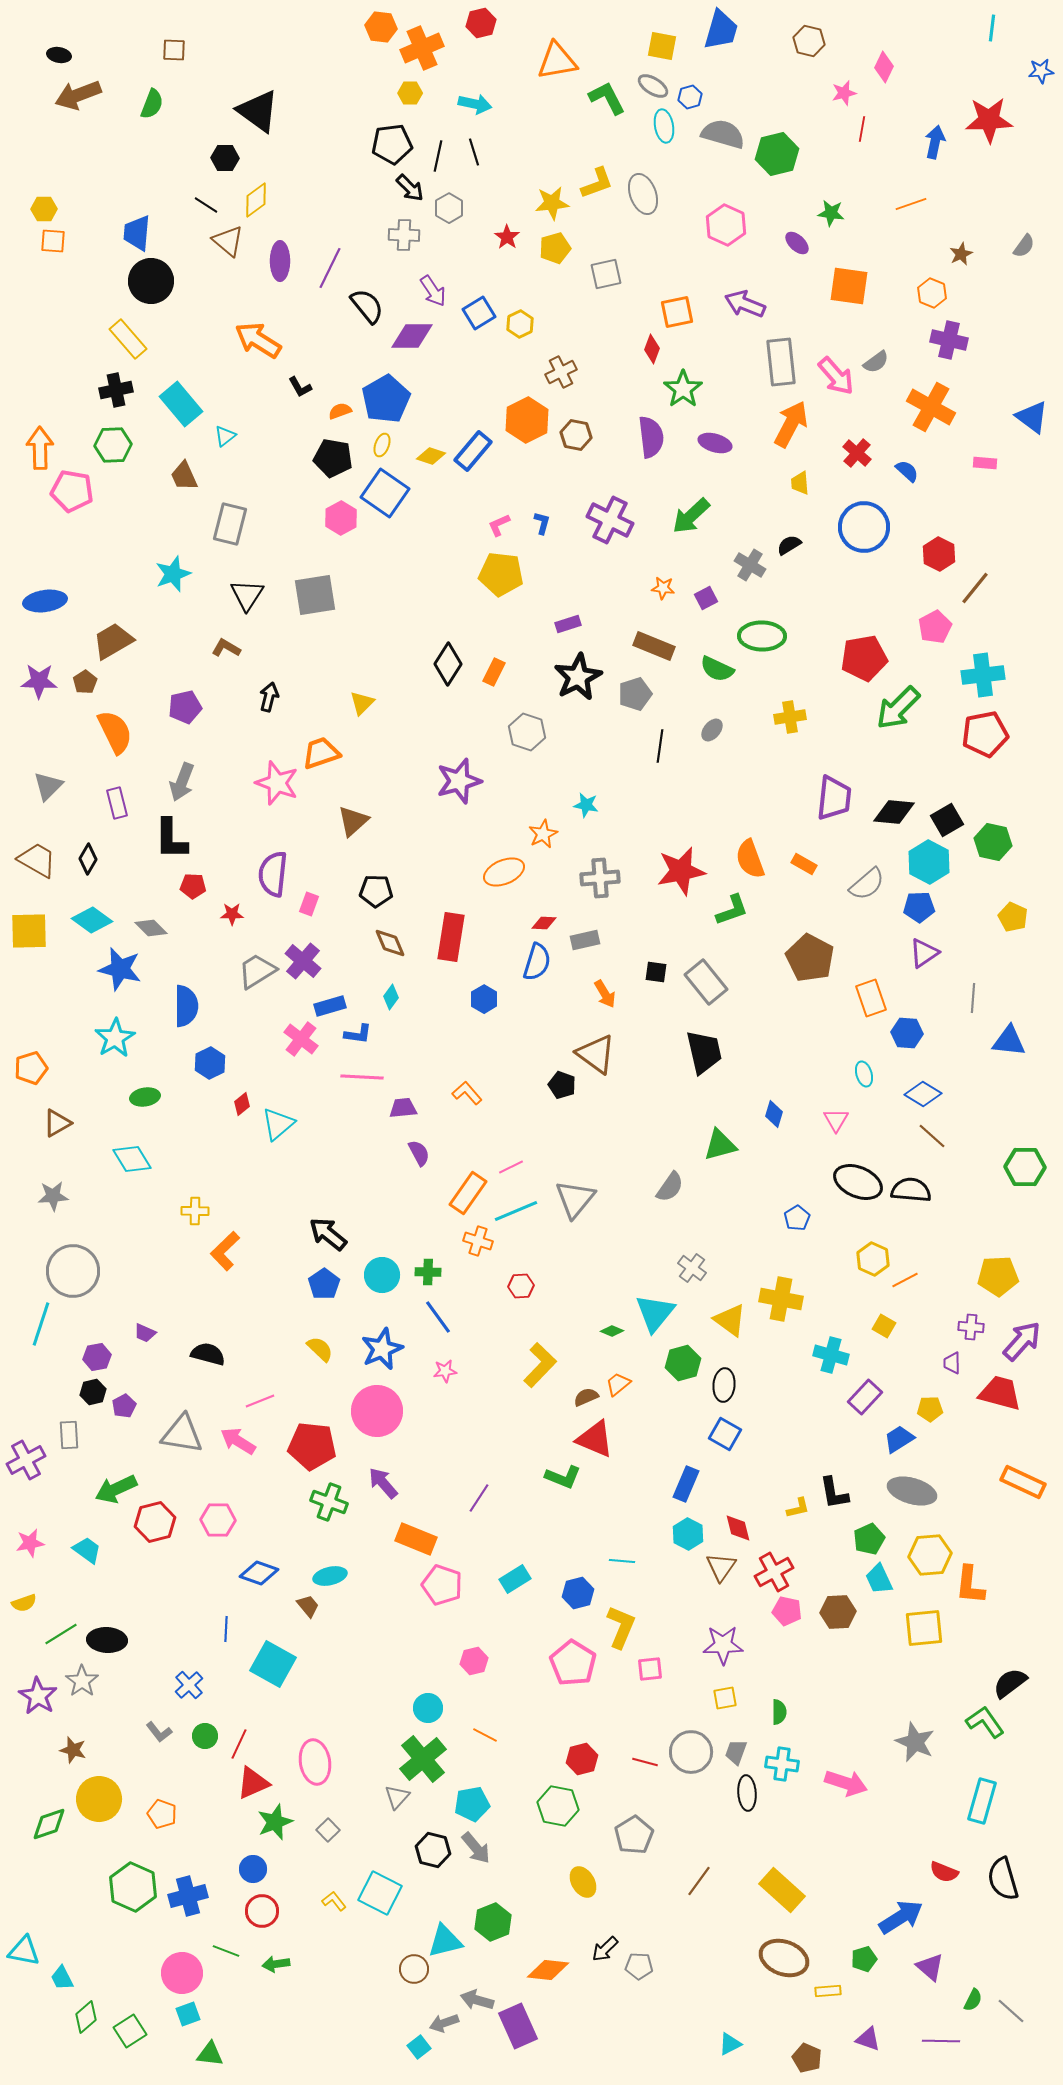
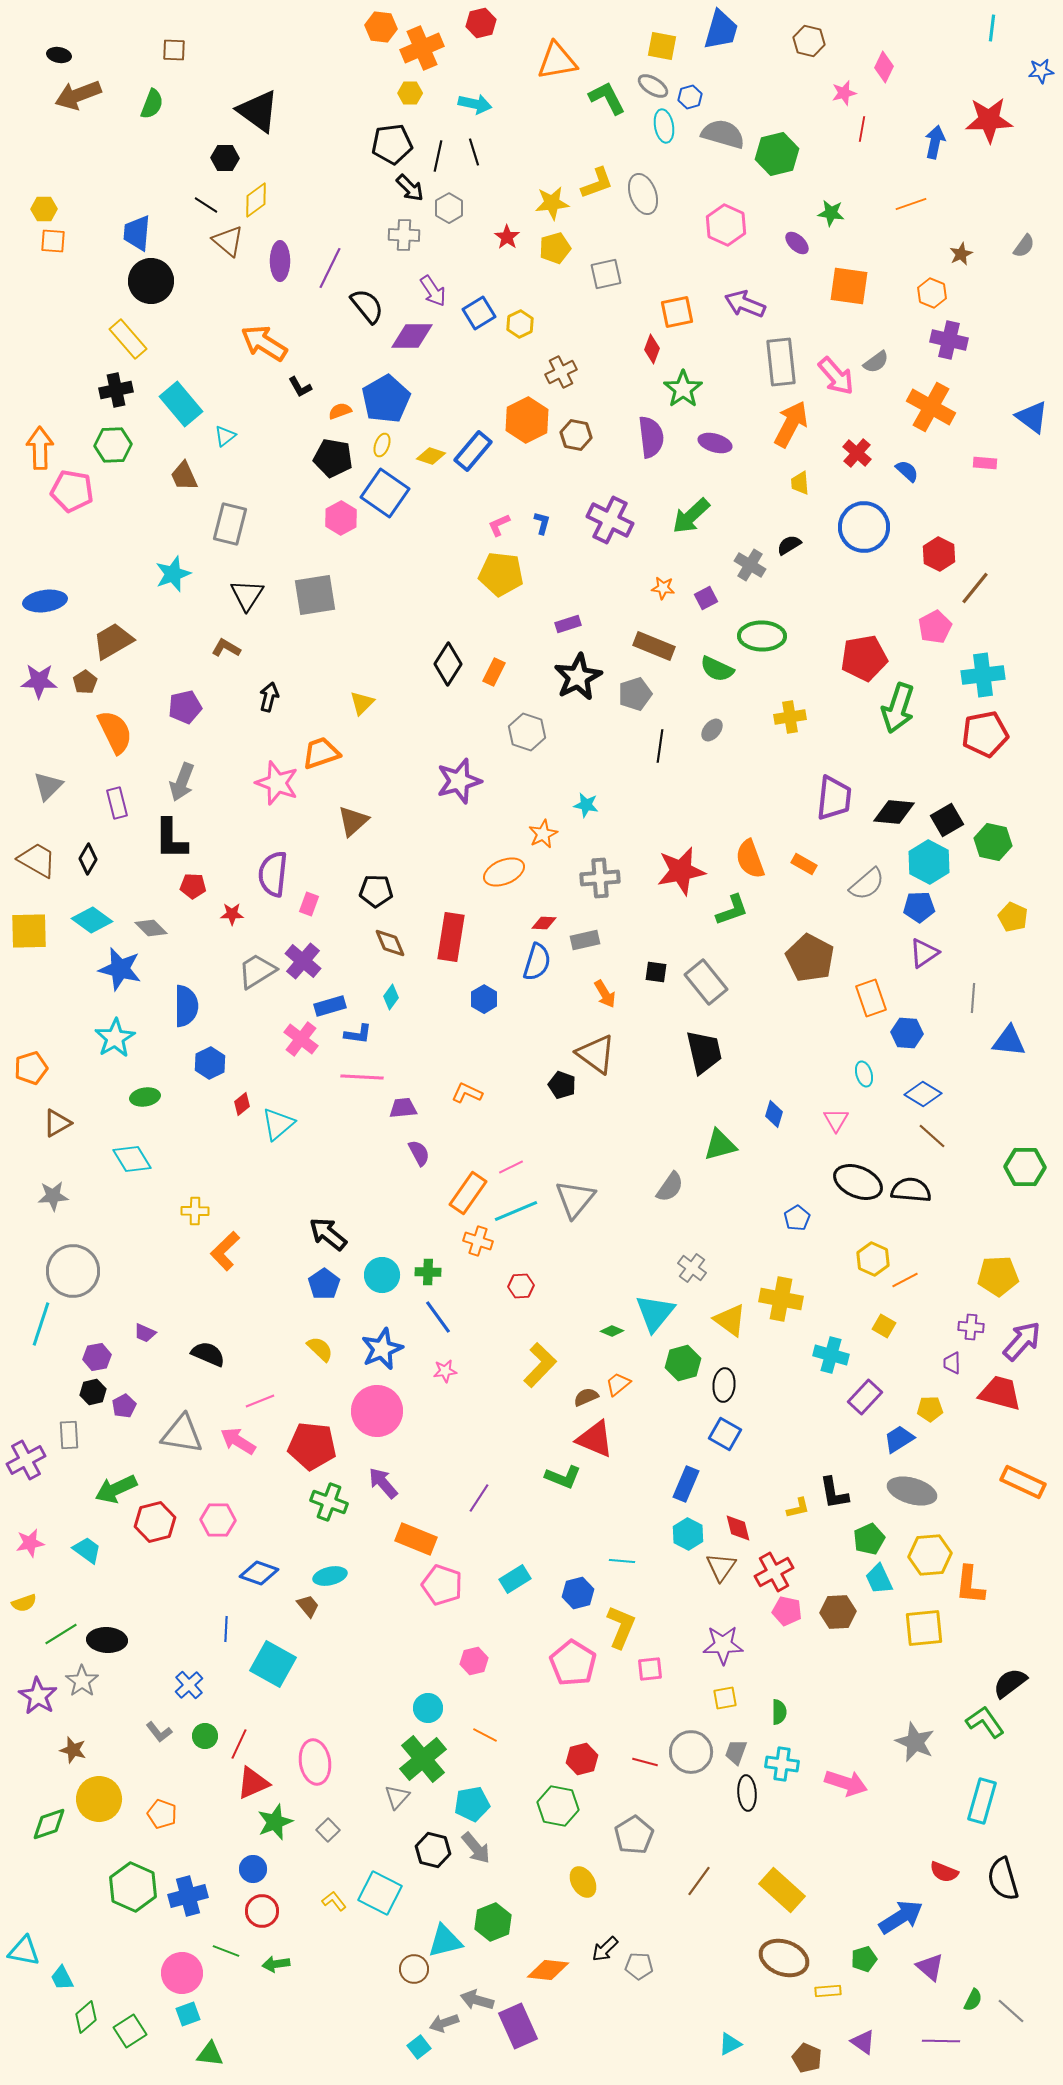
orange arrow at (258, 340): moved 6 px right, 3 px down
green arrow at (898, 708): rotated 27 degrees counterclockwise
orange L-shape at (467, 1093): rotated 24 degrees counterclockwise
black semicircle at (208, 1354): rotated 8 degrees clockwise
purple triangle at (868, 2039): moved 5 px left, 3 px down; rotated 16 degrees clockwise
